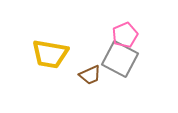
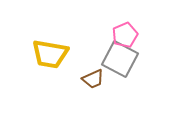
brown trapezoid: moved 3 px right, 4 px down
